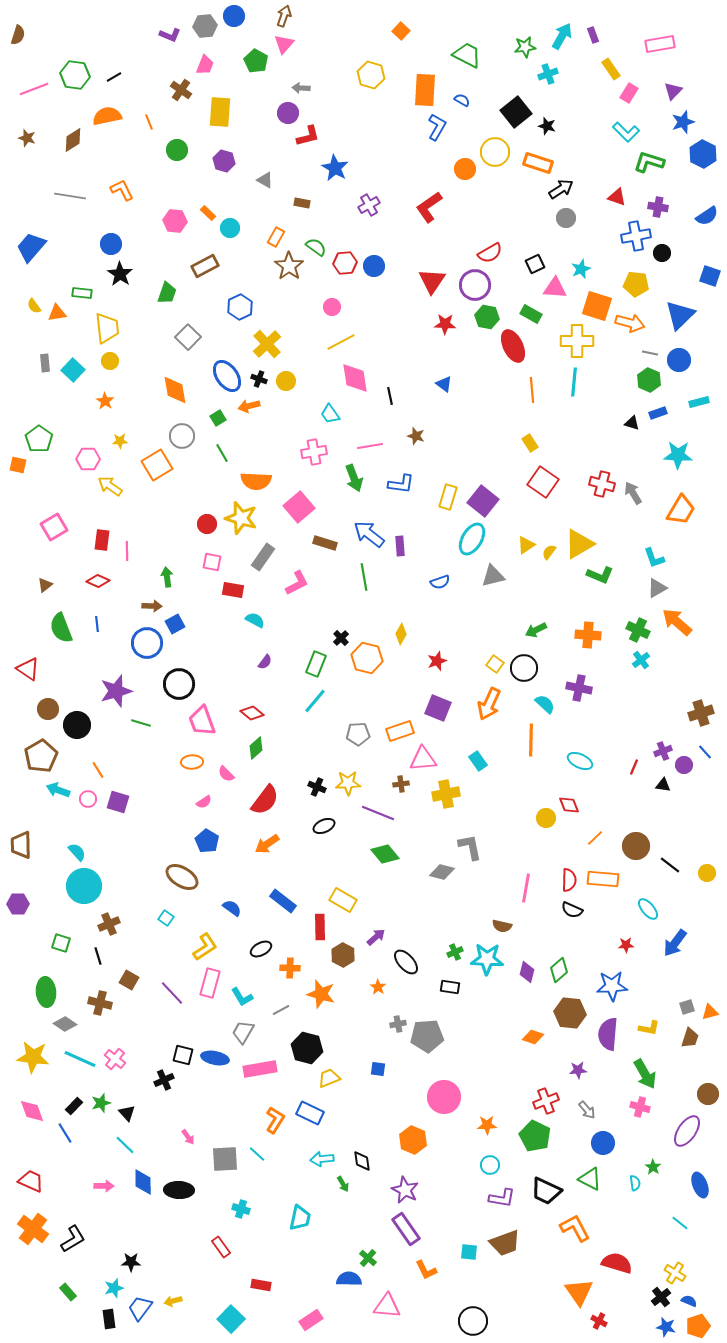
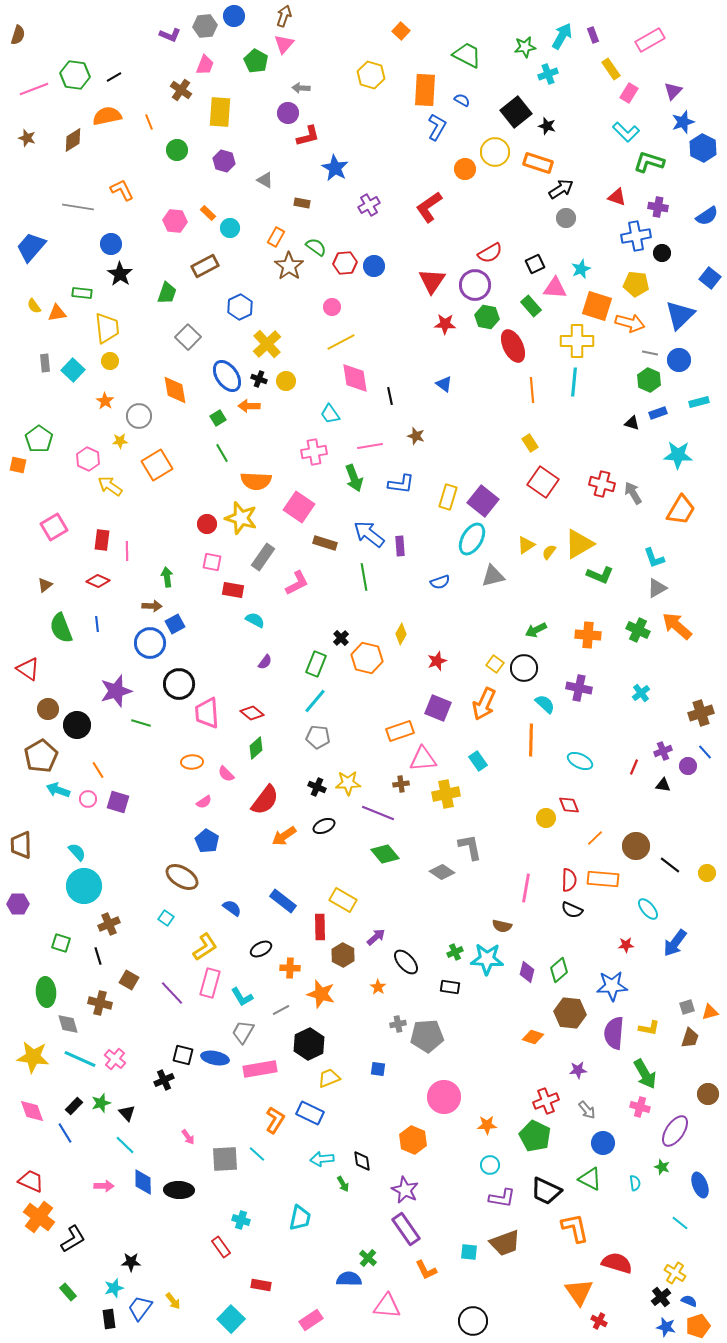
pink rectangle at (660, 44): moved 10 px left, 4 px up; rotated 20 degrees counterclockwise
blue hexagon at (703, 154): moved 6 px up
gray line at (70, 196): moved 8 px right, 11 px down
blue square at (710, 276): moved 2 px down; rotated 20 degrees clockwise
green rectangle at (531, 314): moved 8 px up; rotated 20 degrees clockwise
orange arrow at (249, 406): rotated 15 degrees clockwise
gray circle at (182, 436): moved 43 px left, 20 px up
pink hexagon at (88, 459): rotated 25 degrees clockwise
pink square at (299, 507): rotated 16 degrees counterclockwise
orange arrow at (677, 622): moved 4 px down
blue circle at (147, 643): moved 3 px right
cyan cross at (641, 660): moved 33 px down
orange arrow at (489, 704): moved 5 px left
pink trapezoid at (202, 721): moved 5 px right, 8 px up; rotated 16 degrees clockwise
gray pentagon at (358, 734): moved 40 px left, 3 px down; rotated 10 degrees clockwise
purple circle at (684, 765): moved 4 px right, 1 px down
orange arrow at (267, 844): moved 17 px right, 8 px up
gray diamond at (442, 872): rotated 20 degrees clockwise
gray diamond at (65, 1024): moved 3 px right; rotated 40 degrees clockwise
purple semicircle at (608, 1034): moved 6 px right, 1 px up
black hexagon at (307, 1048): moved 2 px right, 4 px up; rotated 20 degrees clockwise
purple ellipse at (687, 1131): moved 12 px left
green star at (653, 1167): moved 9 px right; rotated 14 degrees counterclockwise
cyan cross at (241, 1209): moved 11 px down
orange L-shape at (575, 1228): rotated 16 degrees clockwise
orange cross at (33, 1229): moved 6 px right, 12 px up
yellow arrow at (173, 1301): rotated 114 degrees counterclockwise
